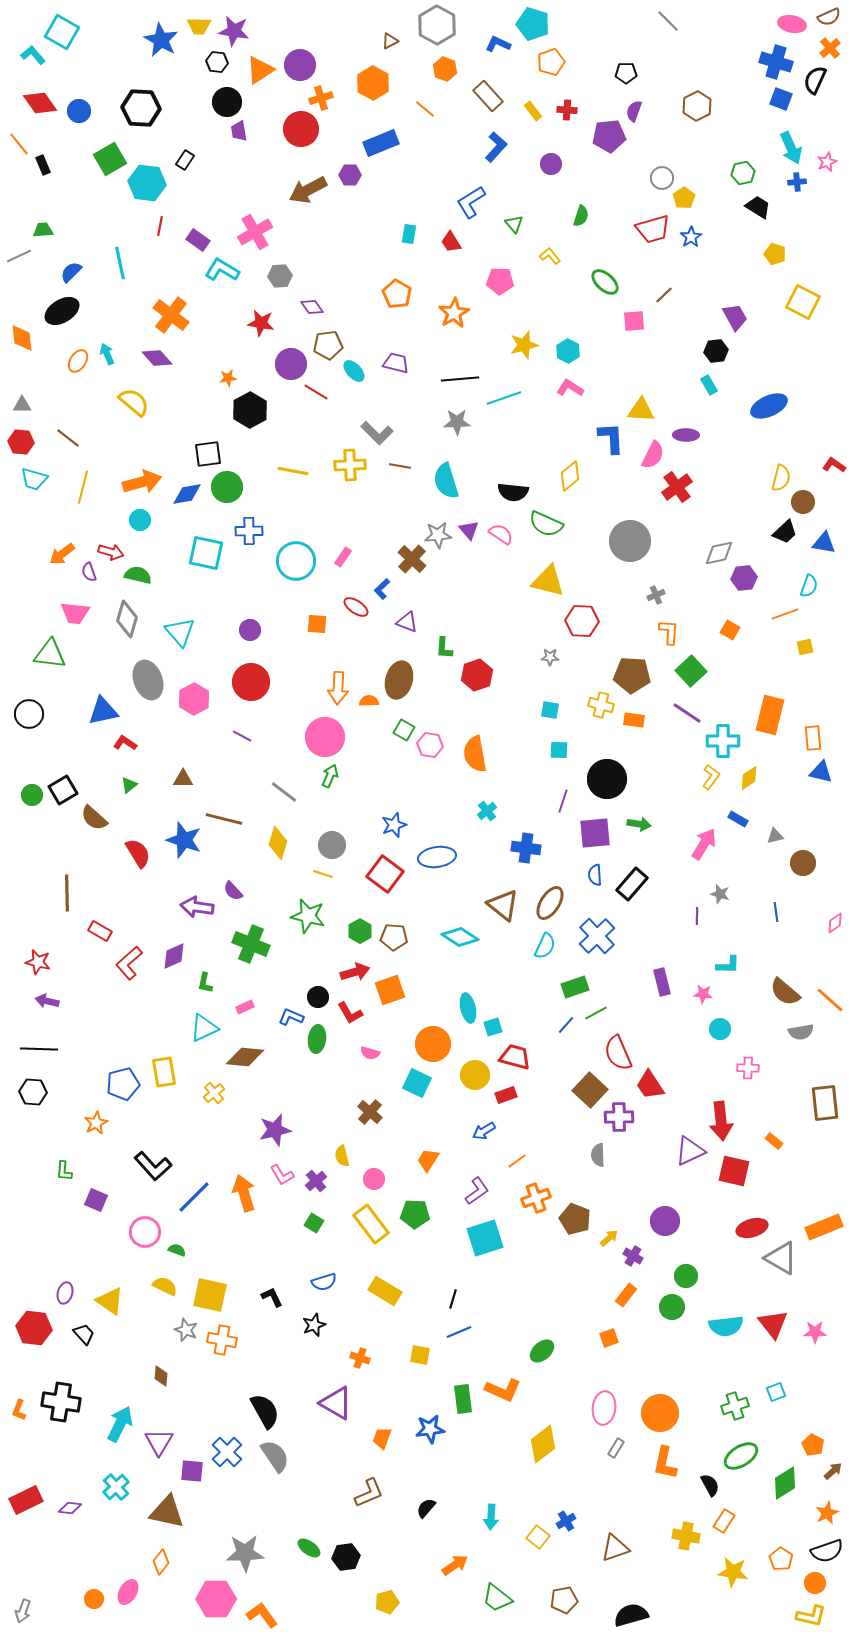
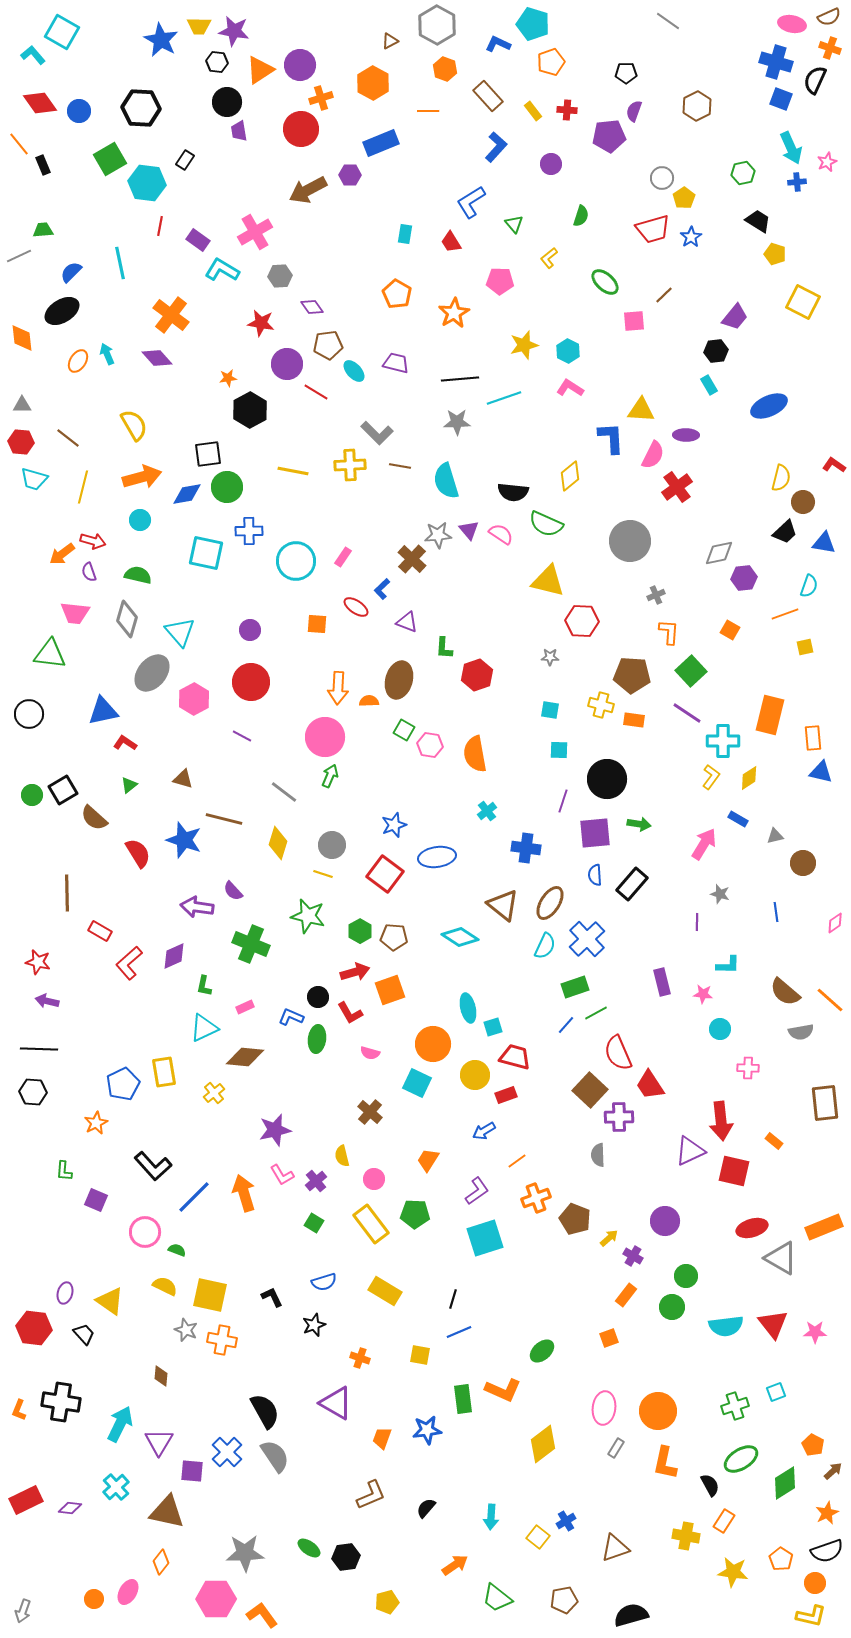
gray line at (668, 21): rotated 10 degrees counterclockwise
orange cross at (830, 48): rotated 30 degrees counterclockwise
orange line at (425, 109): moved 3 px right, 2 px down; rotated 40 degrees counterclockwise
black trapezoid at (758, 207): moved 14 px down
cyan rectangle at (409, 234): moved 4 px left
yellow L-shape at (550, 256): moved 1 px left, 2 px down; rotated 90 degrees counterclockwise
purple trapezoid at (735, 317): rotated 68 degrees clockwise
purple circle at (291, 364): moved 4 px left
yellow semicircle at (134, 402): moved 23 px down; rotated 20 degrees clockwise
orange arrow at (142, 482): moved 5 px up
red arrow at (111, 552): moved 18 px left, 11 px up
gray ellipse at (148, 680): moved 4 px right, 7 px up; rotated 60 degrees clockwise
brown triangle at (183, 779): rotated 15 degrees clockwise
purple line at (697, 916): moved 6 px down
blue cross at (597, 936): moved 10 px left, 3 px down
green L-shape at (205, 983): moved 1 px left, 3 px down
blue pentagon at (123, 1084): rotated 12 degrees counterclockwise
orange circle at (660, 1413): moved 2 px left, 2 px up
blue star at (430, 1429): moved 3 px left, 1 px down
green ellipse at (741, 1456): moved 3 px down
brown L-shape at (369, 1493): moved 2 px right, 2 px down
